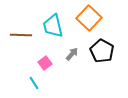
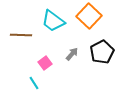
orange square: moved 2 px up
cyan trapezoid: moved 5 px up; rotated 40 degrees counterclockwise
black pentagon: moved 1 px down; rotated 15 degrees clockwise
